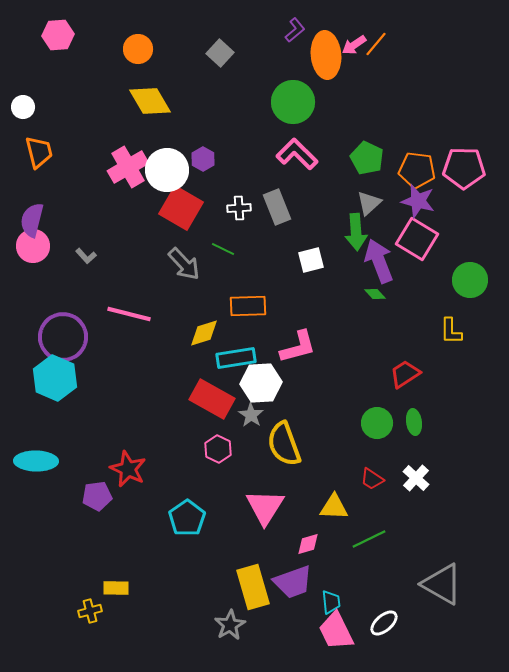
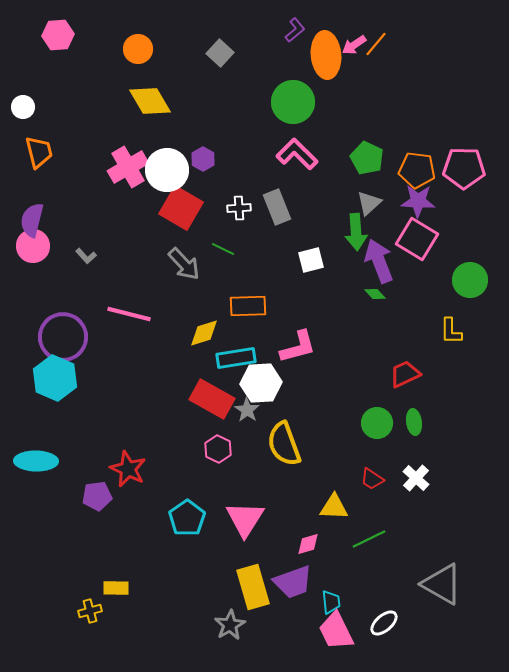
purple star at (418, 201): rotated 12 degrees counterclockwise
red trapezoid at (405, 374): rotated 8 degrees clockwise
gray star at (251, 415): moved 4 px left, 5 px up
pink triangle at (265, 507): moved 20 px left, 12 px down
